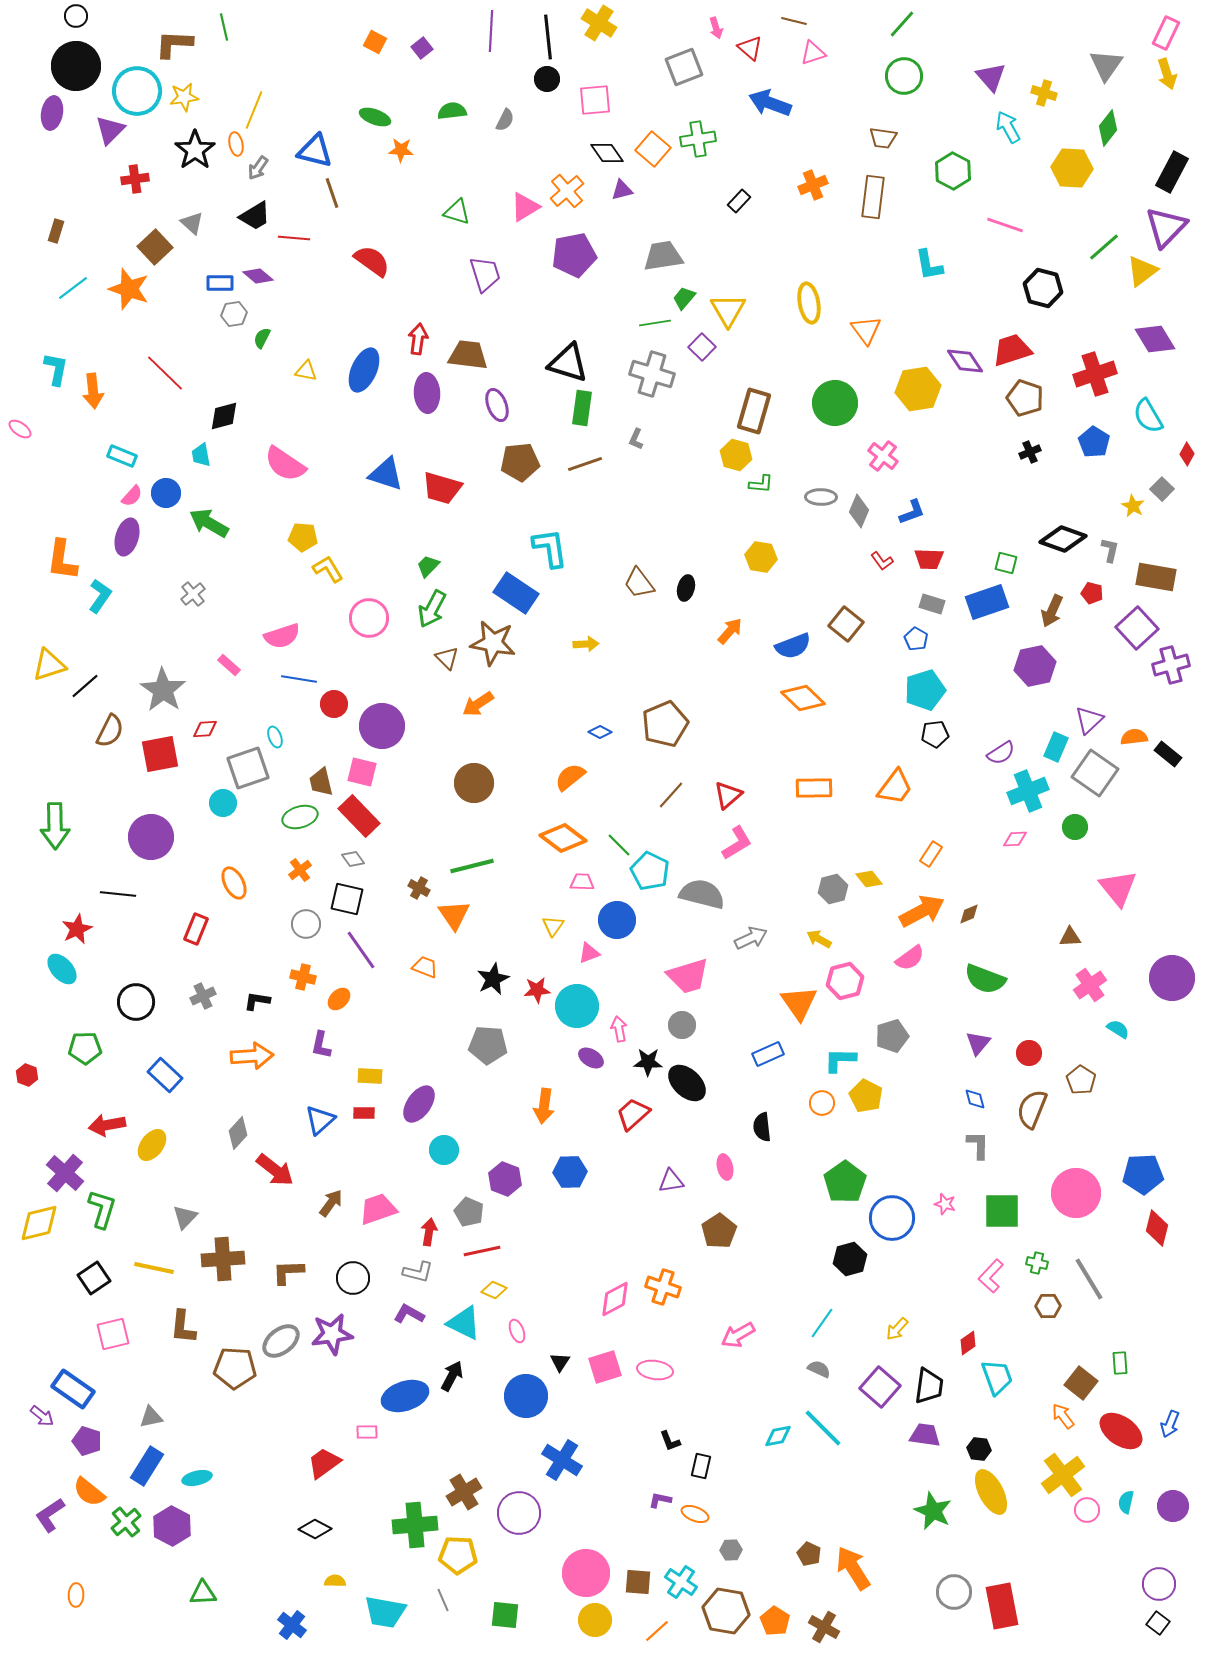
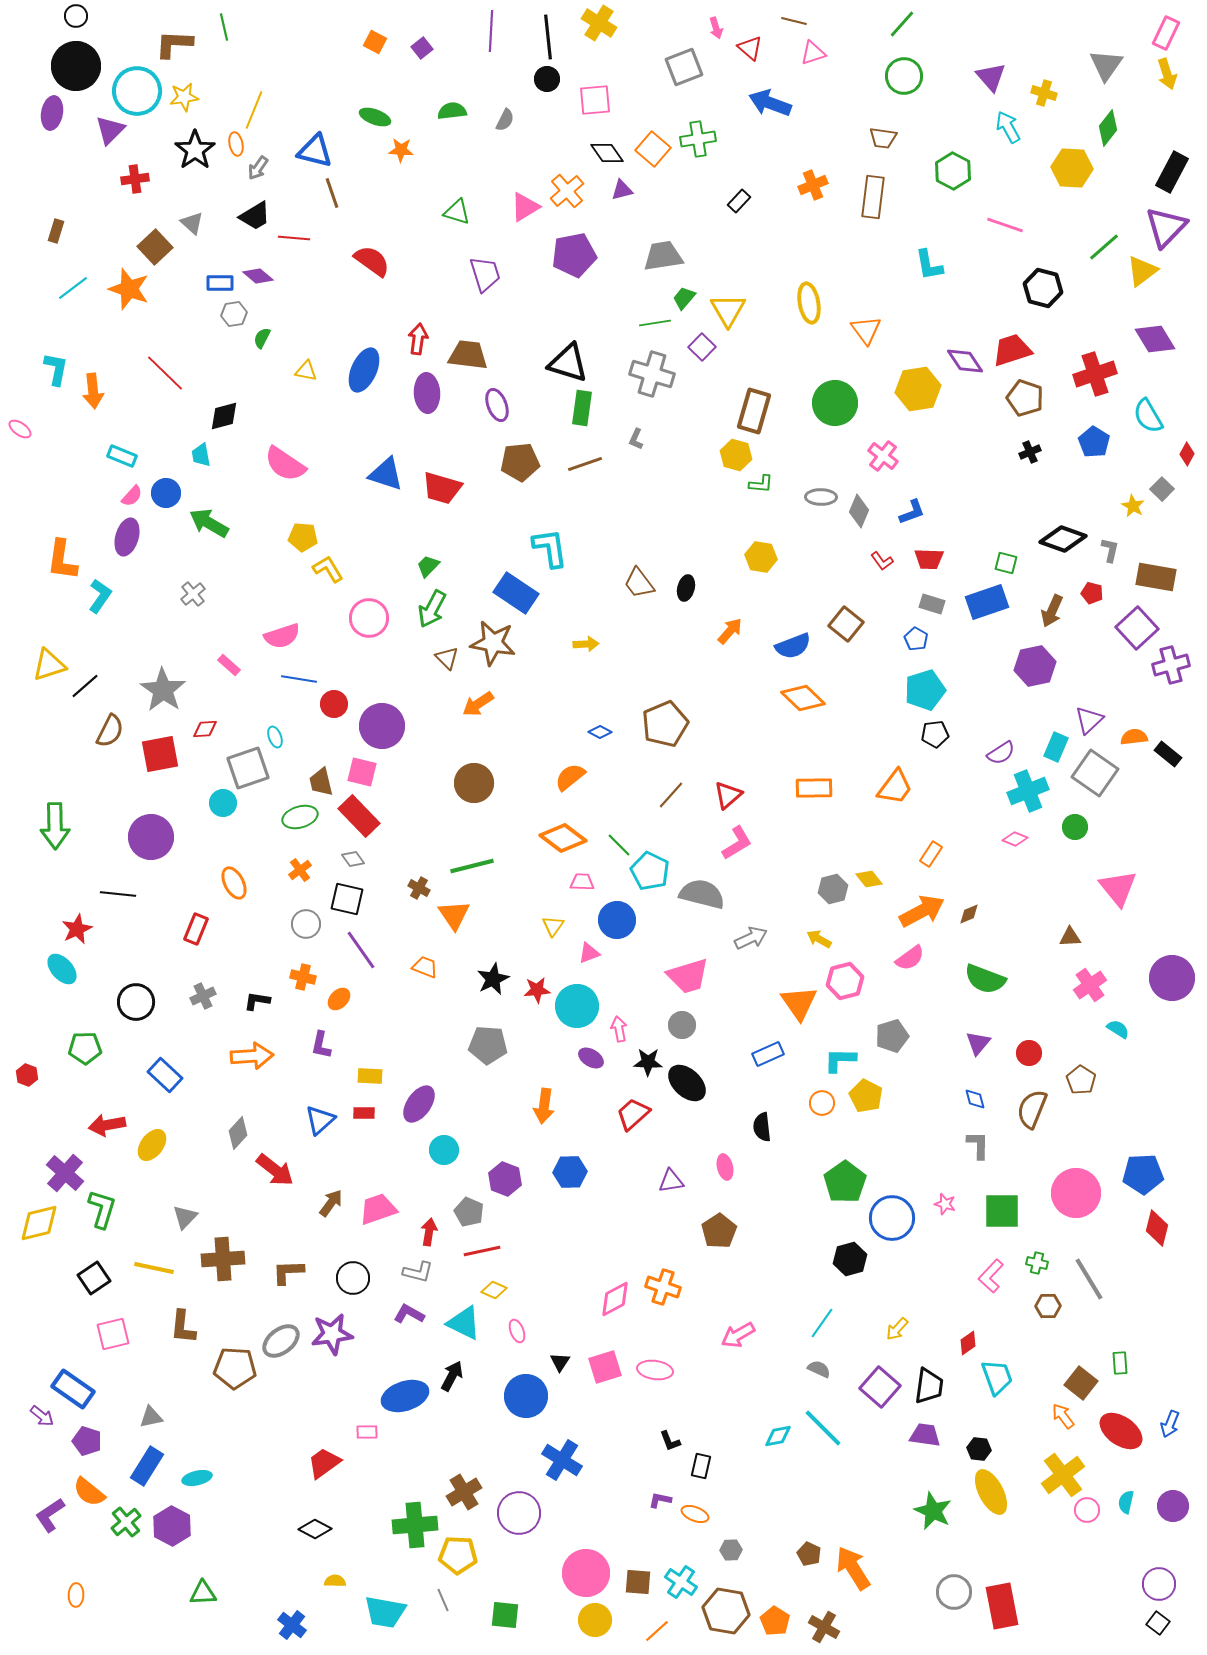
pink diamond at (1015, 839): rotated 25 degrees clockwise
